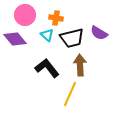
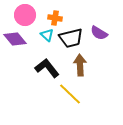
orange cross: moved 1 px left
black trapezoid: moved 1 px left
yellow line: rotated 70 degrees counterclockwise
